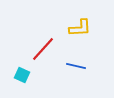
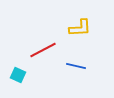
red line: moved 1 px down; rotated 20 degrees clockwise
cyan square: moved 4 px left
